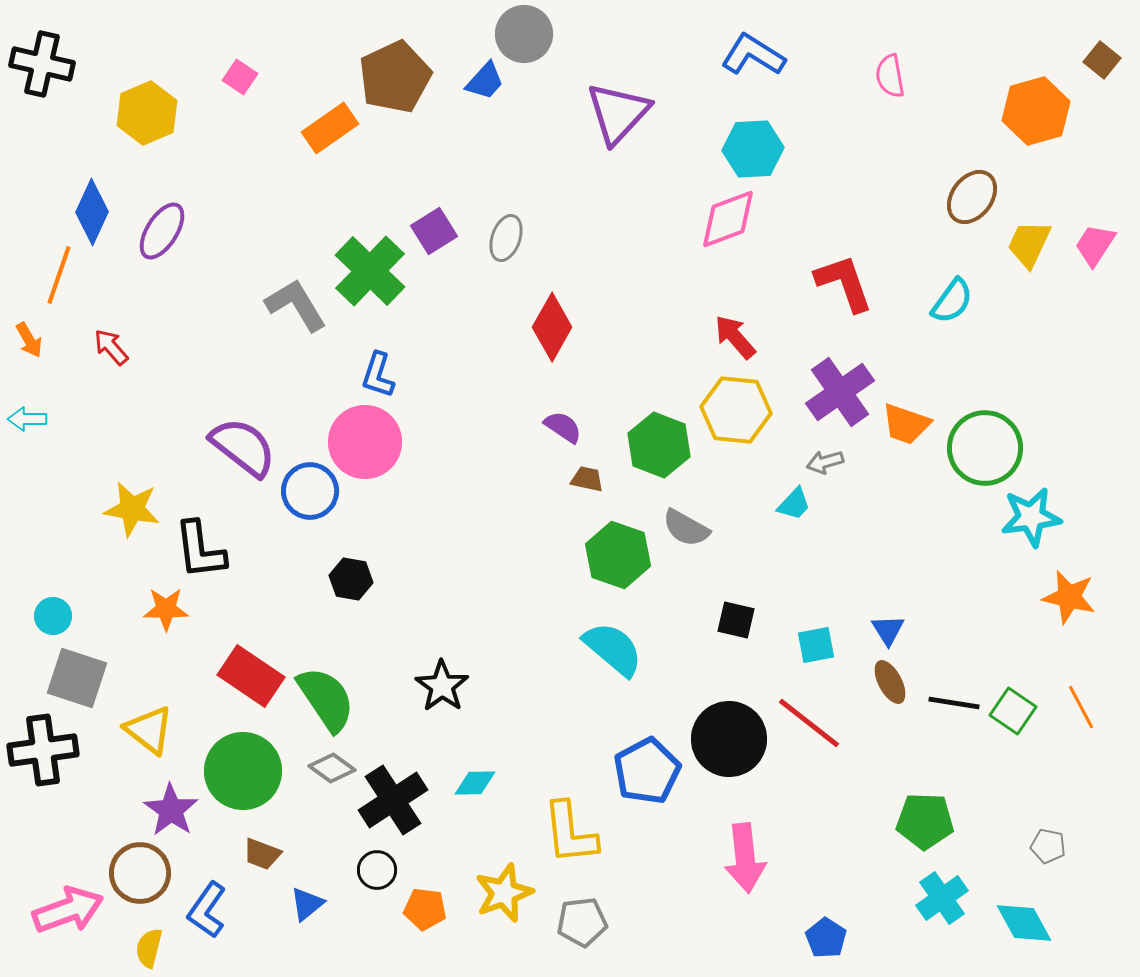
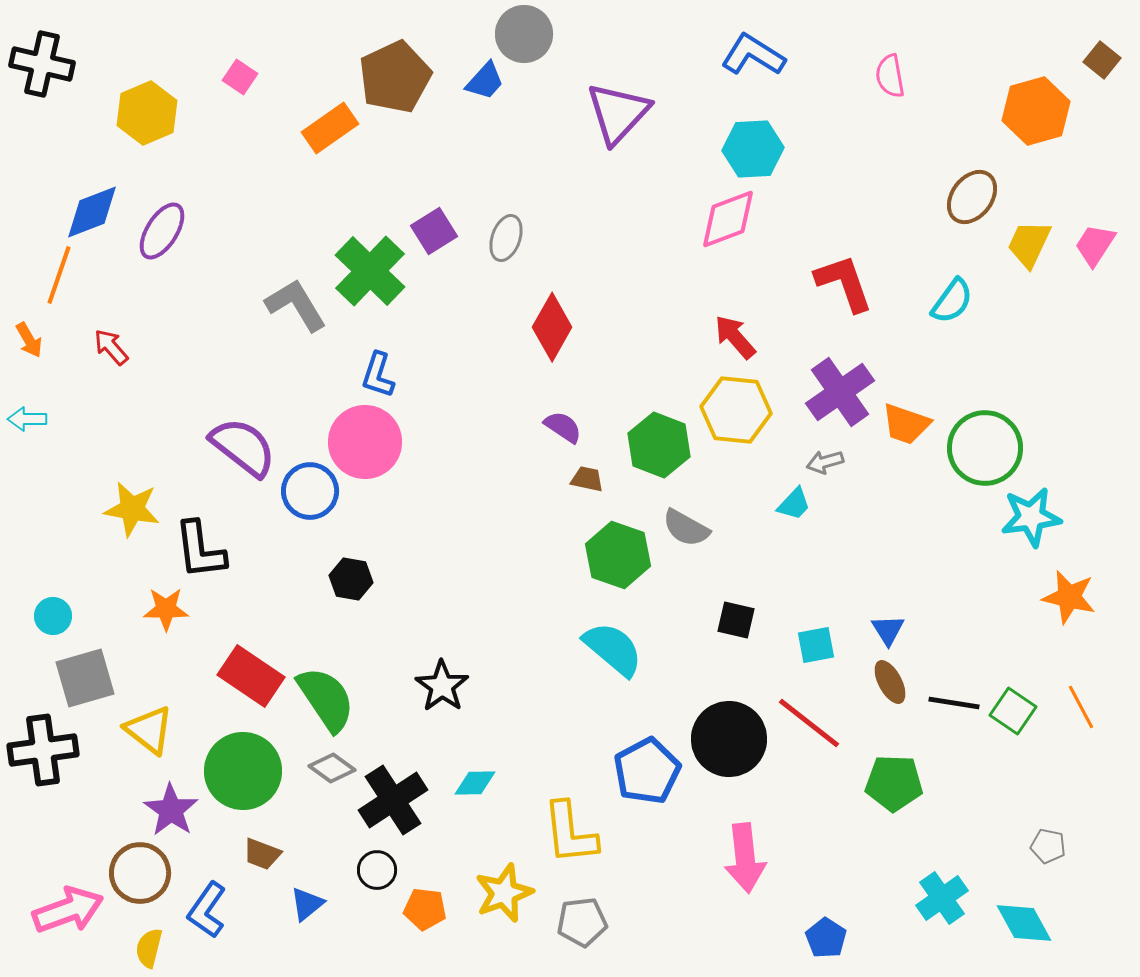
blue diamond at (92, 212): rotated 44 degrees clockwise
gray square at (77, 678): moved 8 px right; rotated 34 degrees counterclockwise
green pentagon at (925, 821): moved 31 px left, 38 px up
